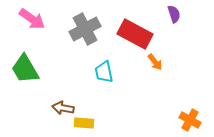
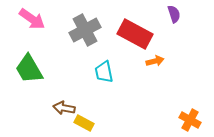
gray cross: moved 1 px down
orange arrow: moved 1 px up; rotated 66 degrees counterclockwise
green trapezoid: moved 4 px right
brown arrow: moved 1 px right
yellow rectangle: rotated 24 degrees clockwise
